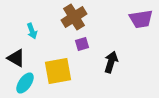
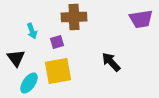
brown cross: rotated 30 degrees clockwise
purple square: moved 25 px left, 2 px up
black triangle: rotated 24 degrees clockwise
black arrow: rotated 60 degrees counterclockwise
cyan ellipse: moved 4 px right
